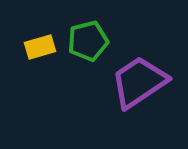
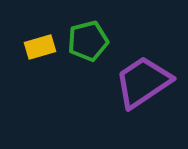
purple trapezoid: moved 4 px right
